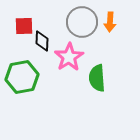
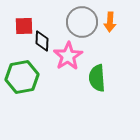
pink star: moved 1 px left, 1 px up
